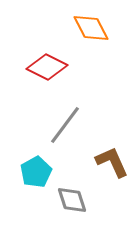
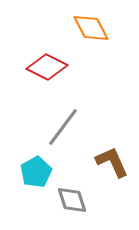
gray line: moved 2 px left, 2 px down
